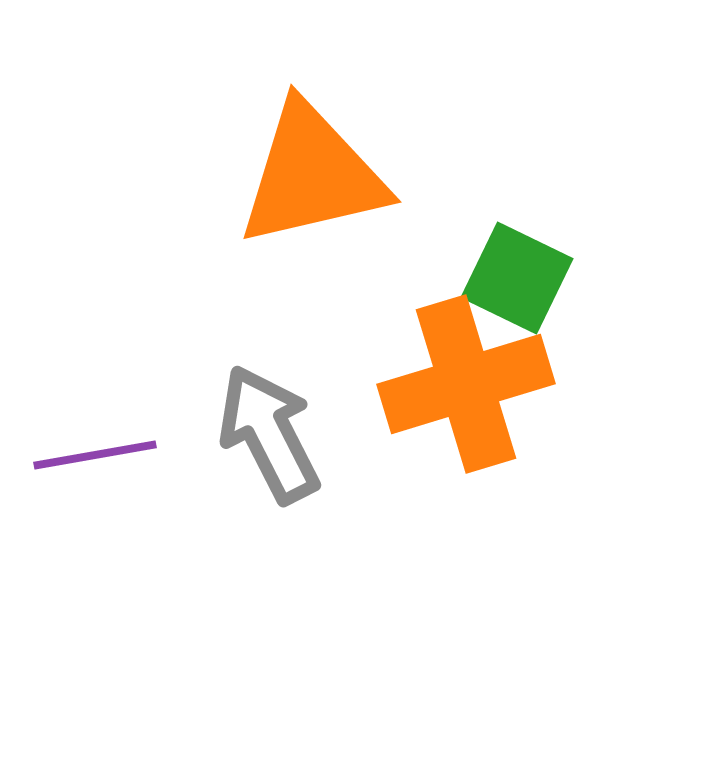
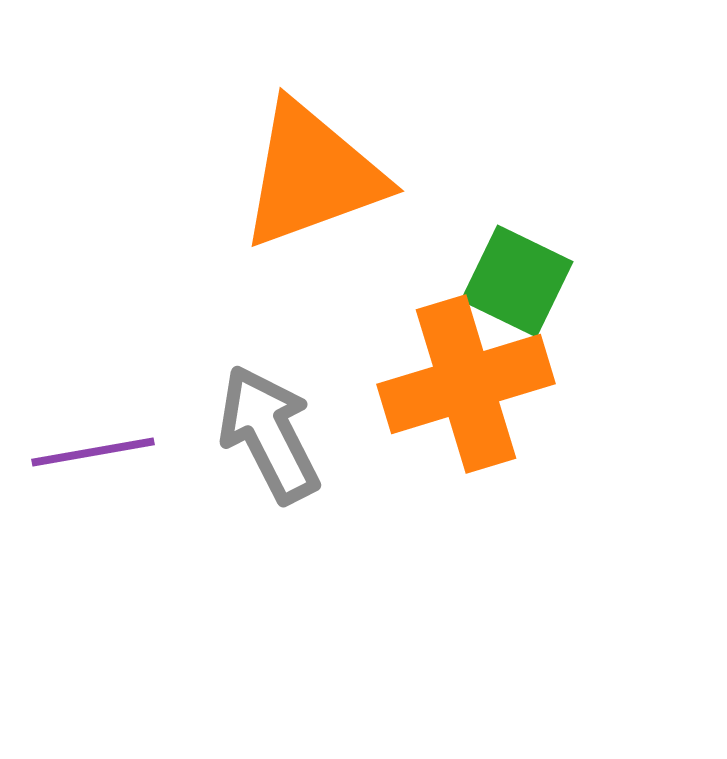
orange triangle: rotated 7 degrees counterclockwise
green square: moved 3 px down
purple line: moved 2 px left, 3 px up
